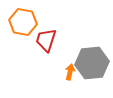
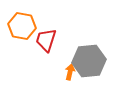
orange hexagon: moved 1 px left, 4 px down
gray hexagon: moved 3 px left, 2 px up
